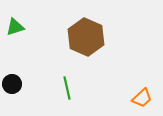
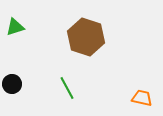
brown hexagon: rotated 6 degrees counterclockwise
green line: rotated 15 degrees counterclockwise
orange trapezoid: rotated 125 degrees counterclockwise
